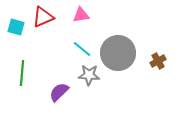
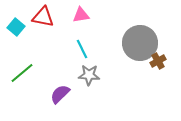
red triangle: rotated 35 degrees clockwise
cyan square: rotated 24 degrees clockwise
cyan line: rotated 24 degrees clockwise
gray circle: moved 22 px right, 10 px up
green line: rotated 45 degrees clockwise
purple semicircle: moved 1 px right, 2 px down
